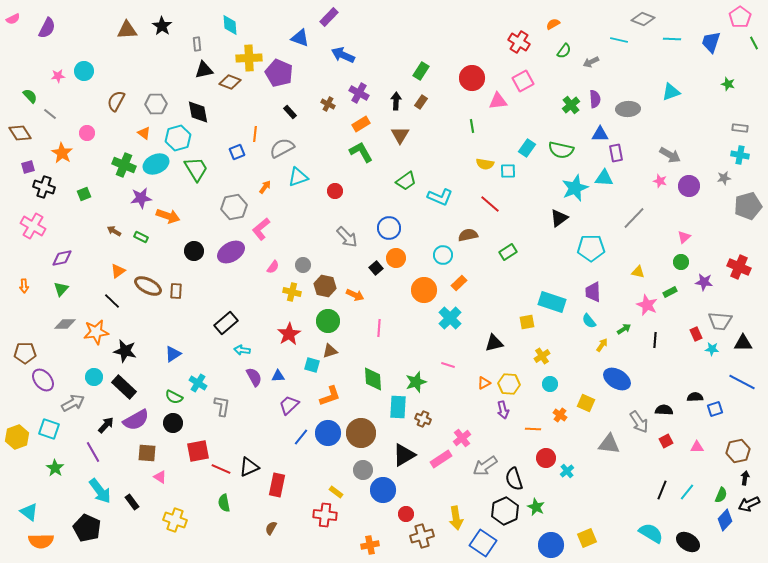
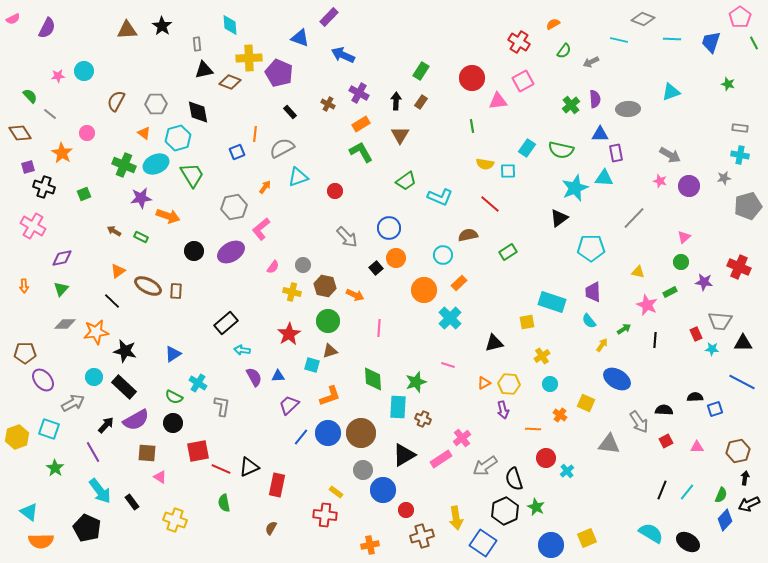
green trapezoid at (196, 169): moved 4 px left, 6 px down
red circle at (406, 514): moved 4 px up
